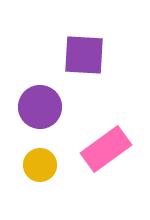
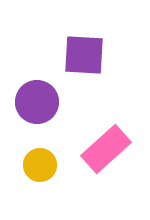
purple circle: moved 3 px left, 5 px up
pink rectangle: rotated 6 degrees counterclockwise
